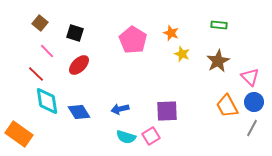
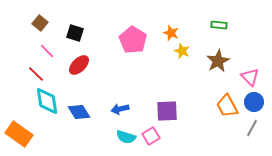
yellow star: moved 3 px up
